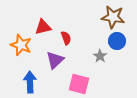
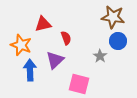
red triangle: moved 3 px up
blue circle: moved 1 px right
blue arrow: moved 12 px up
